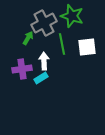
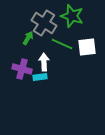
gray cross: rotated 30 degrees counterclockwise
green line: rotated 55 degrees counterclockwise
white arrow: moved 1 px down
purple cross: rotated 24 degrees clockwise
cyan rectangle: moved 1 px left, 1 px up; rotated 24 degrees clockwise
